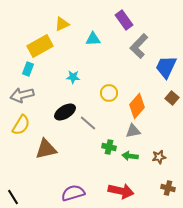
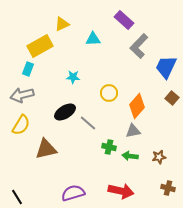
purple rectangle: rotated 12 degrees counterclockwise
black line: moved 4 px right
